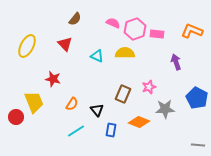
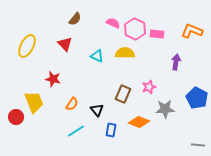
pink hexagon: rotated 15 degrees counterclockwise
purple arrow: rotated 28 degrees clockwise
